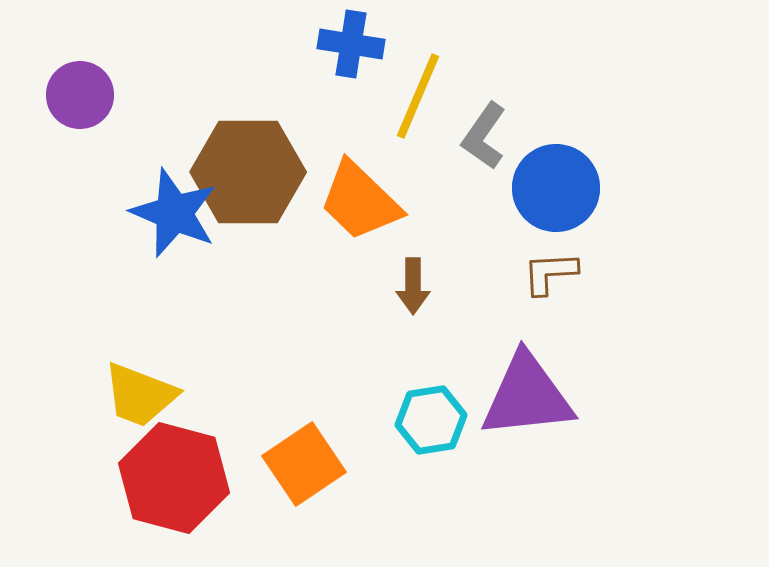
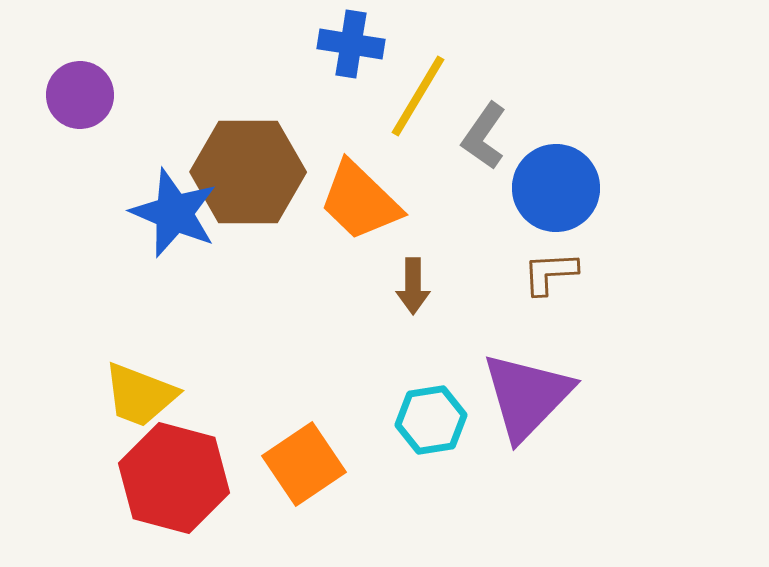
yellow line: rotated 8 degrees clockwise
purple triangle: rotated 40 degrees counterclockwise
